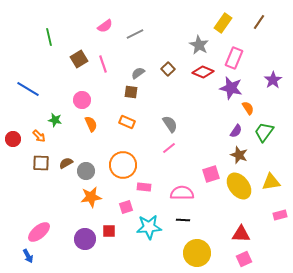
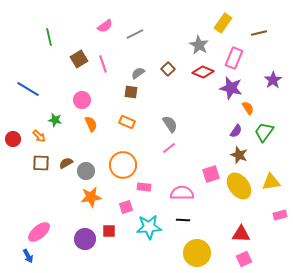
brown line at (259, 22): moved 11 px down; rotated 42 degrees clockwise
